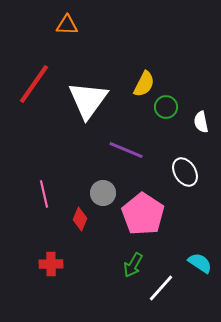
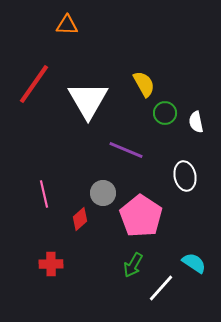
yellow semicircle: rotated 56 degrees counterclockwise
white triangle: rotated 6 degrees counterclockwise
green circle: moved 1 px left, 6 px down
white semicircle: moved 5 px left
white ellipse: moved 4 px down; rotated 20 degrees clockwise
pink pentagon: moved 2 px left, 2 px down
red diamond: rotated 25 degrees clockwise
cyan semicircle: moved 6 px left
